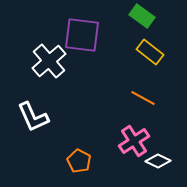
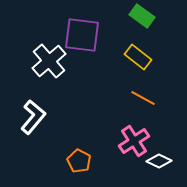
yellow rectangle: moved 12 px left, 5 px down
white L-shape: rotated 116 degrees counterclockwise
white diamond: moved 1 px right
